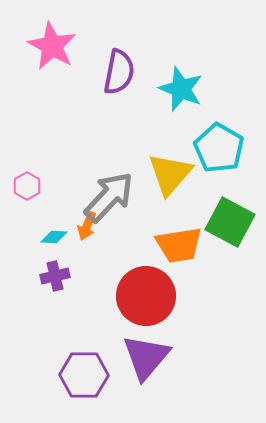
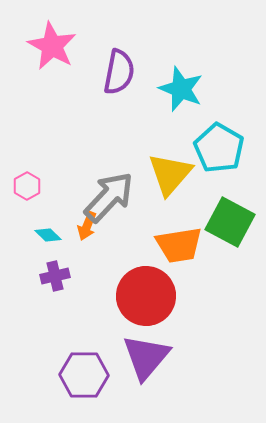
cyan diamond: moved 6 px left, 2 px up; rotated 40 degrees clockwise
